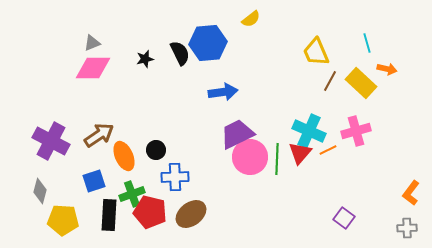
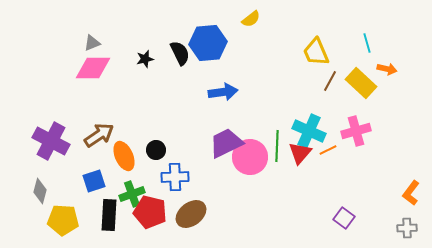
purple trapezoid: moved 11 px left, 9 px down
green line: moved 13 px up
